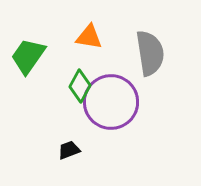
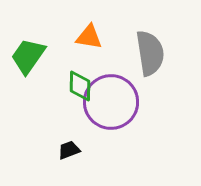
green diamond: rotated 28 degrees counterclockwise
